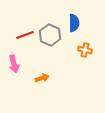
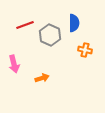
red line: moved 10 px up
